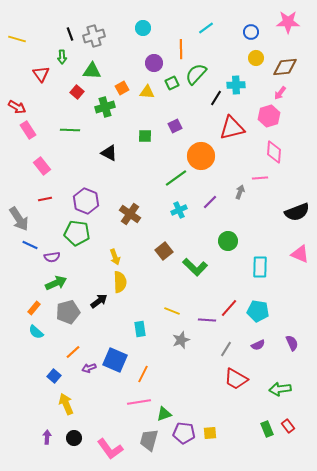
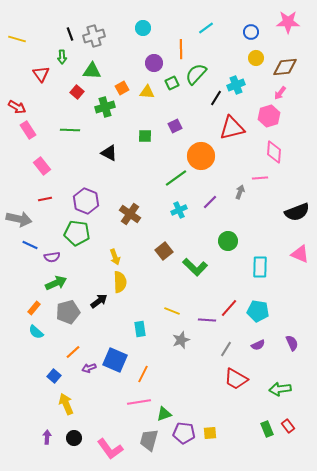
cyan cross at (236, 85): rotated 18 degrees counterclockwise
gray arrow at (19, 219): rotated 45 degrees counterclockwise
